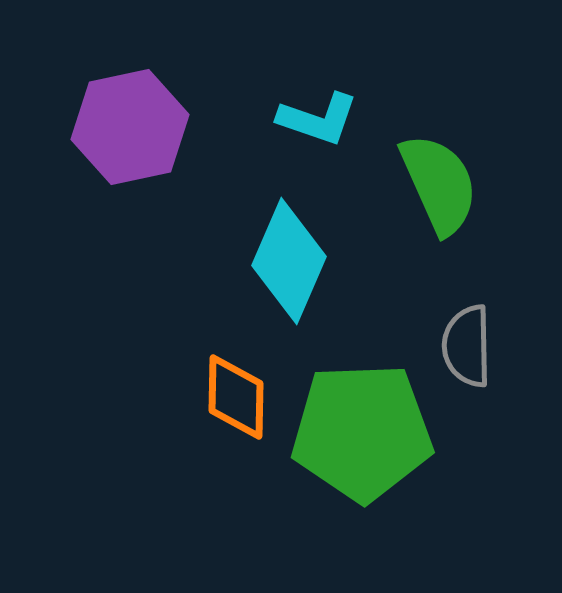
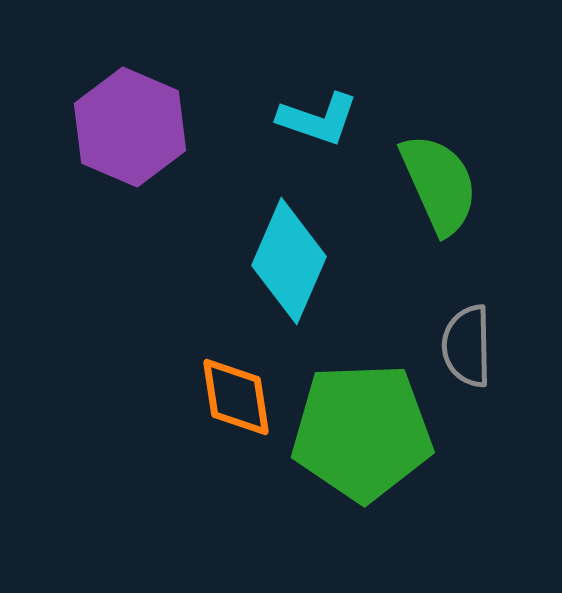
purple hexagon: rotated 25 degrees counterclockwise
orange diamond: rotated 10 degrees counterclockwise
